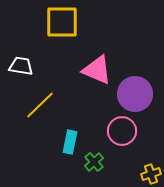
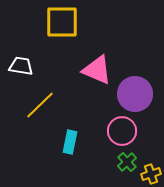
green cross: moved 33 px right
